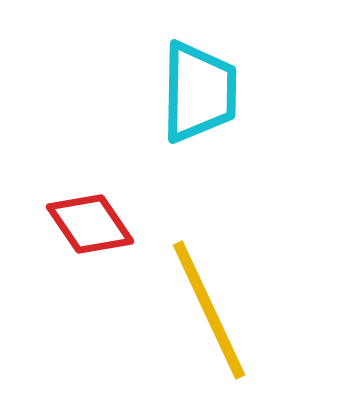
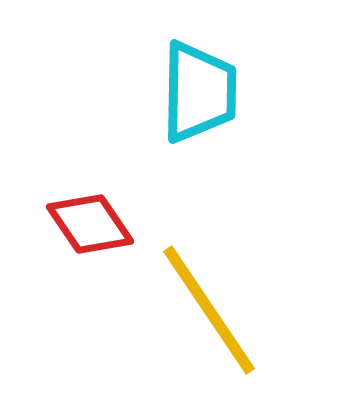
yellow line: rotated 9 degrees counterclockwise
